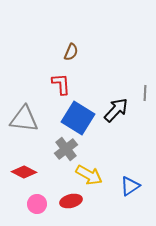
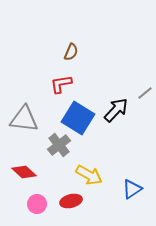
red L-shape: rotated 95 degrees counterclockwise
gray line: rotated 49 degrees clockwise
gray cross: moved 7 px left, 4 px up
red diamond: rotated 15 degrees clockwise
blue triangle: moved 2 px right, 3 px down
